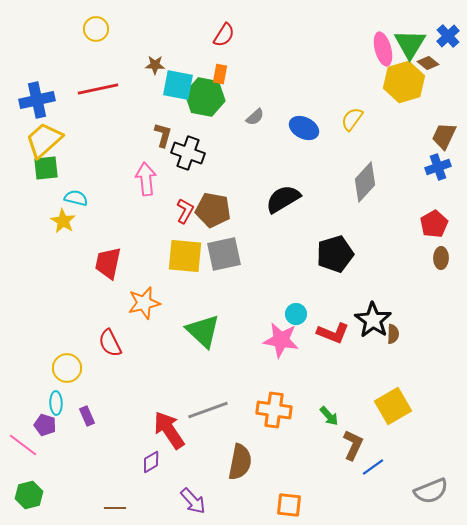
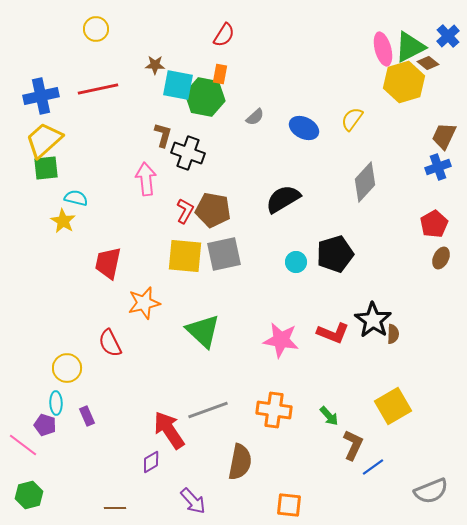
green triangle at (410, 44): moved 3 px down; rotated 32 degrees clockwise
blue cross at (37, 100): moved 4 px right, 4 px up
brown ellipse at (441, 258): rotated 25 degrees clockwise
cyan circle at (296, 314): moved 52 px up
